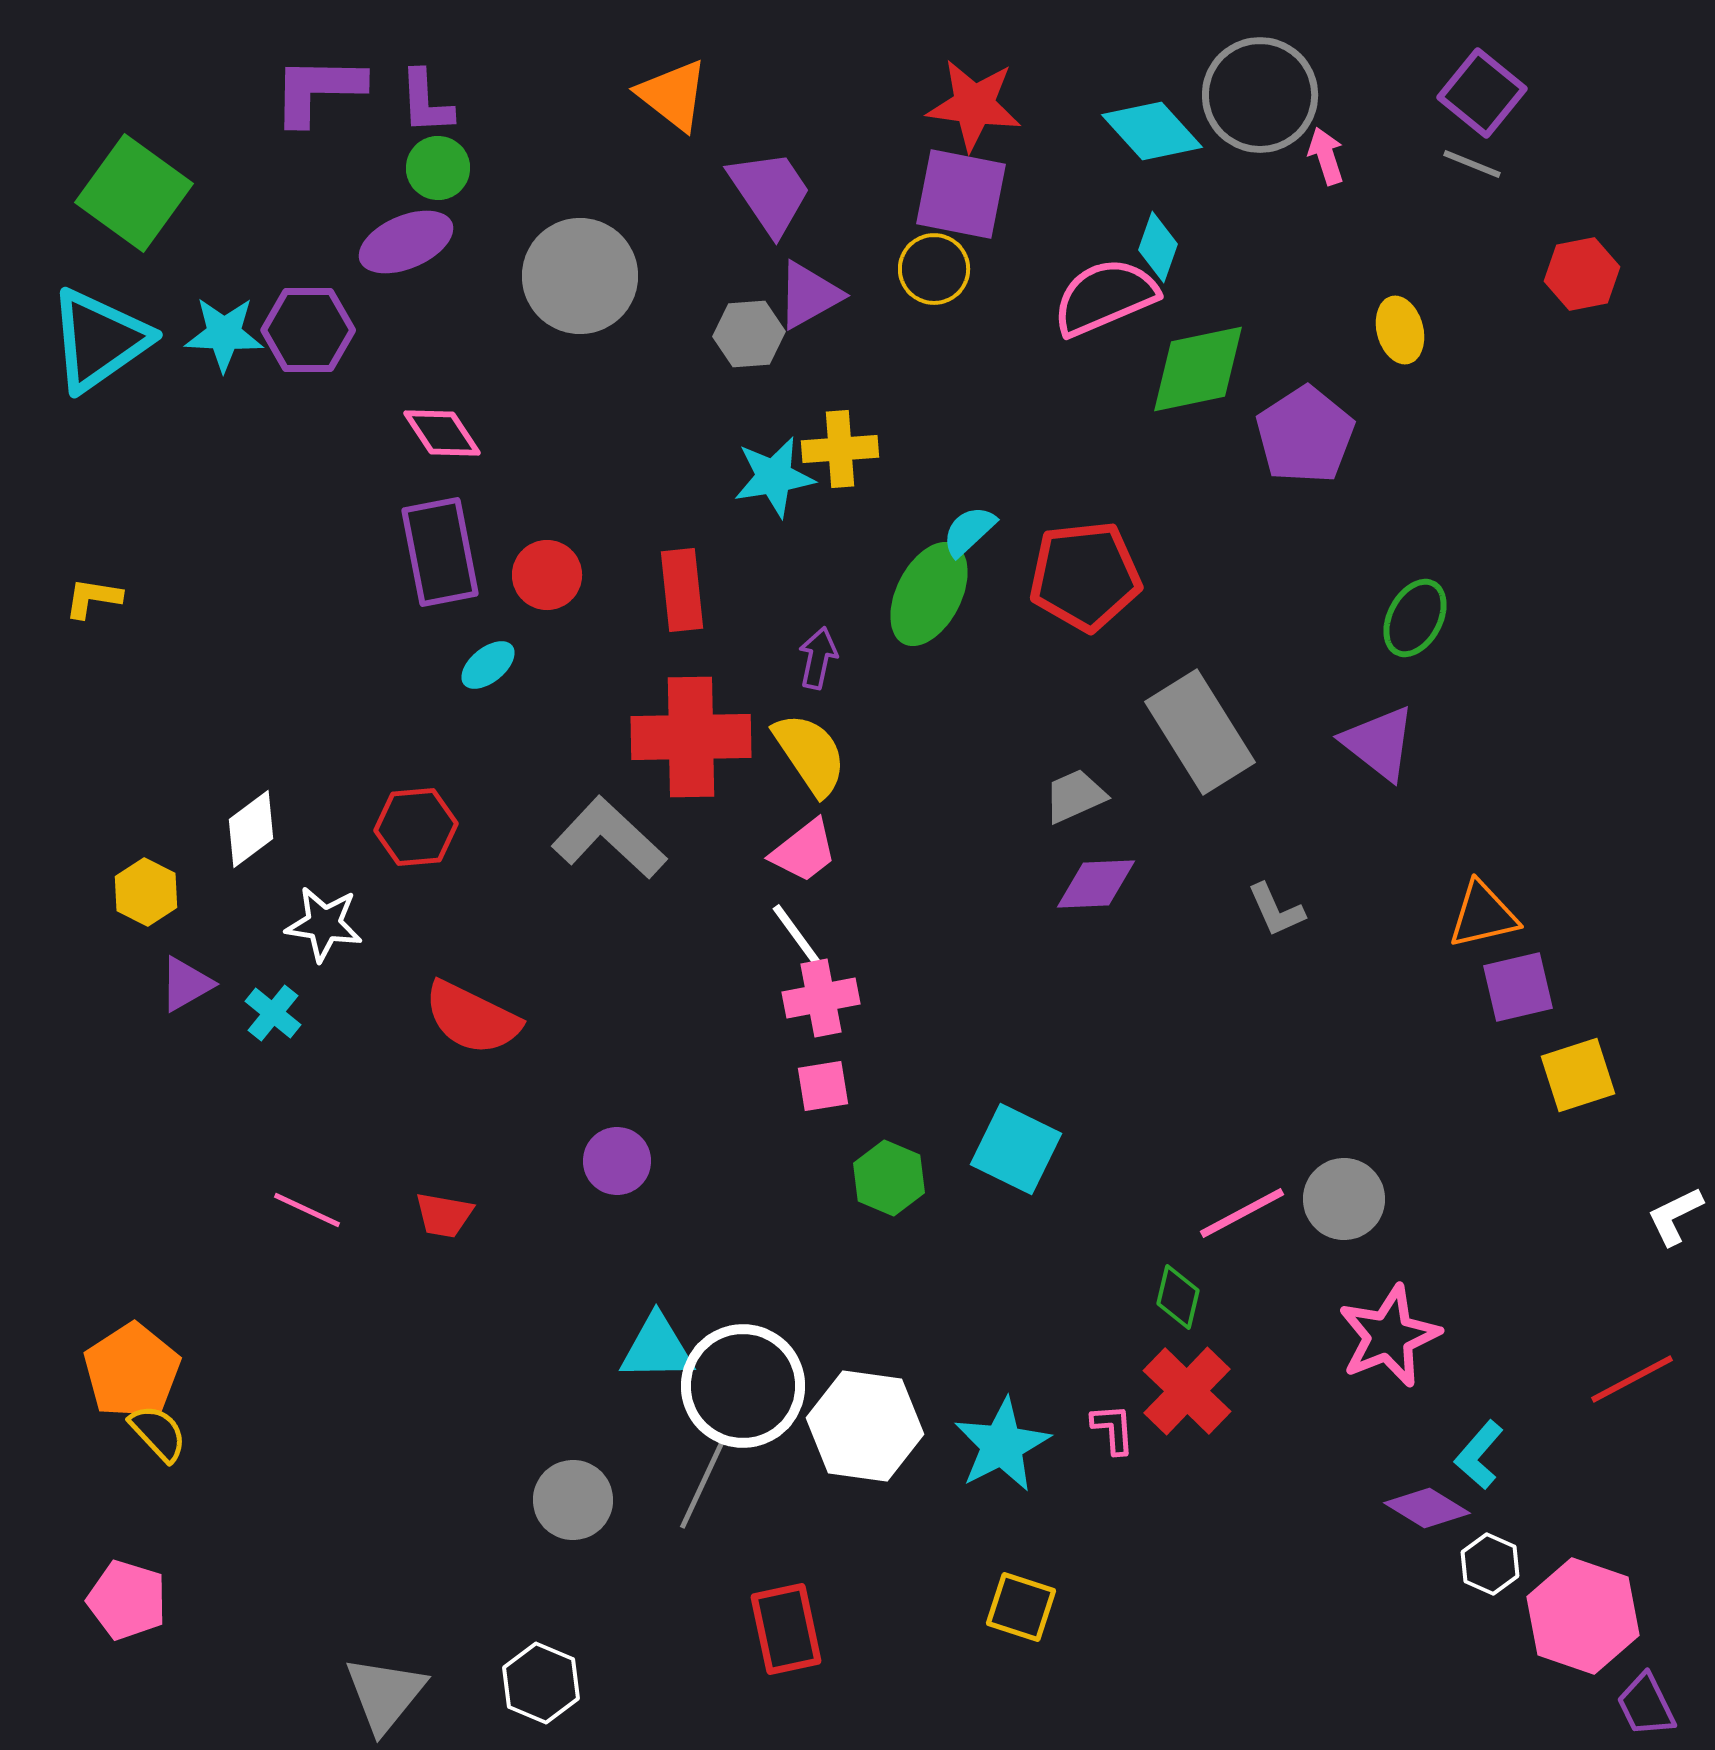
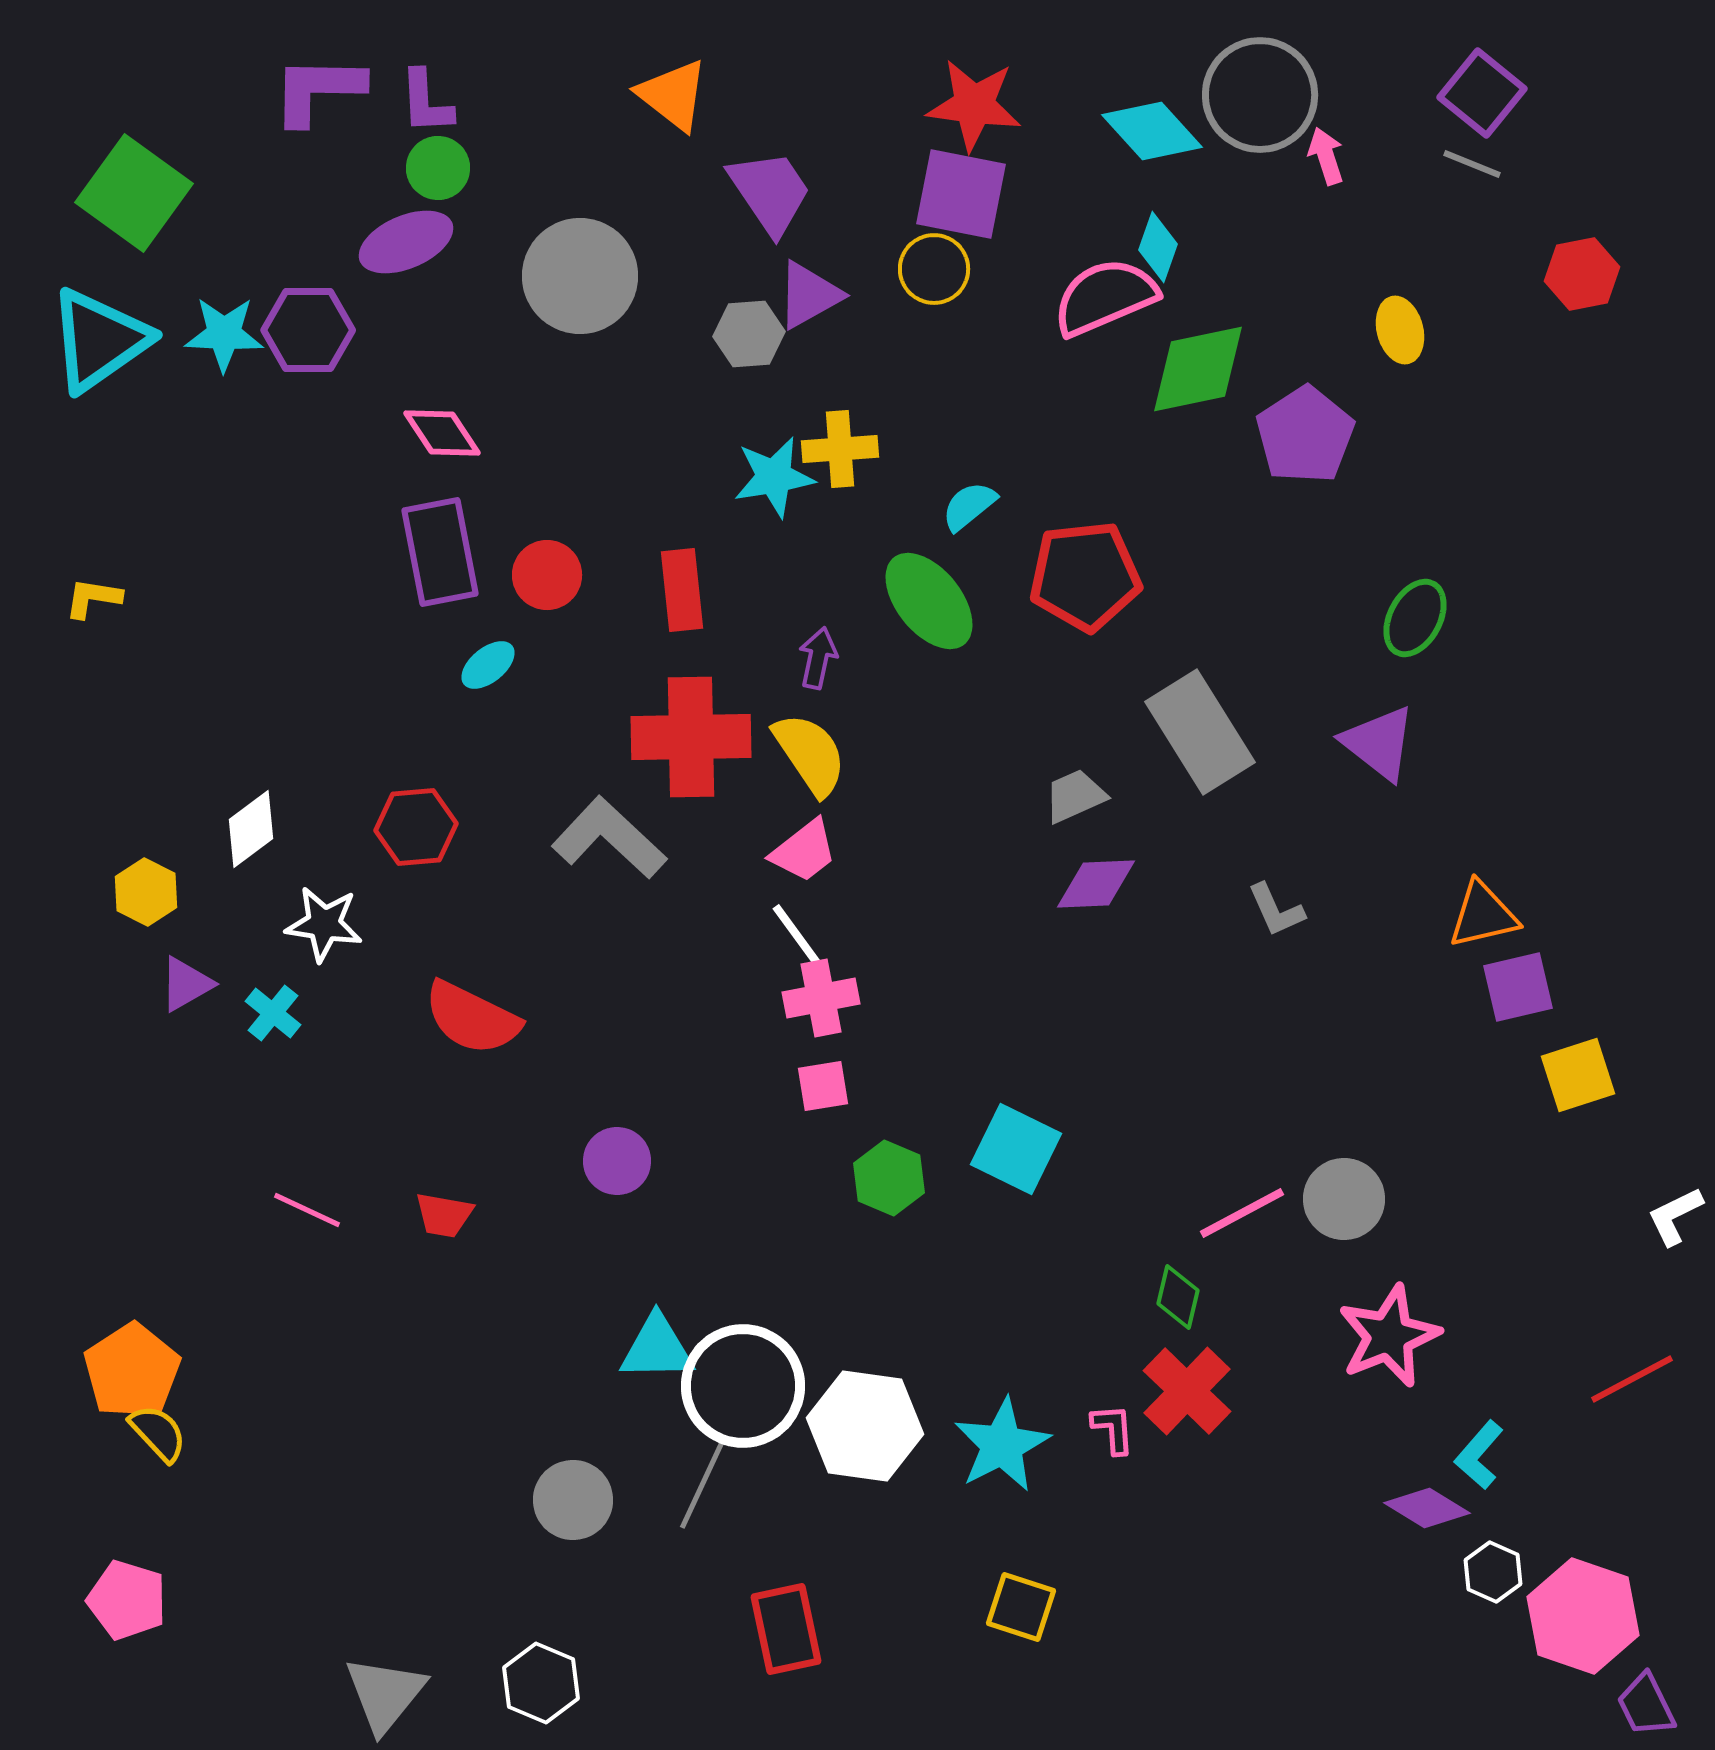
cyan semicircle at (969, 531): moved 25 px up; rotated 4 degrees clockwise
green ellipse at (929, 594): moved 7 px down; rotated 66 degrees counterclockwise
white hexagon at (1490, 1564): moved 3 px right, 8 px down
